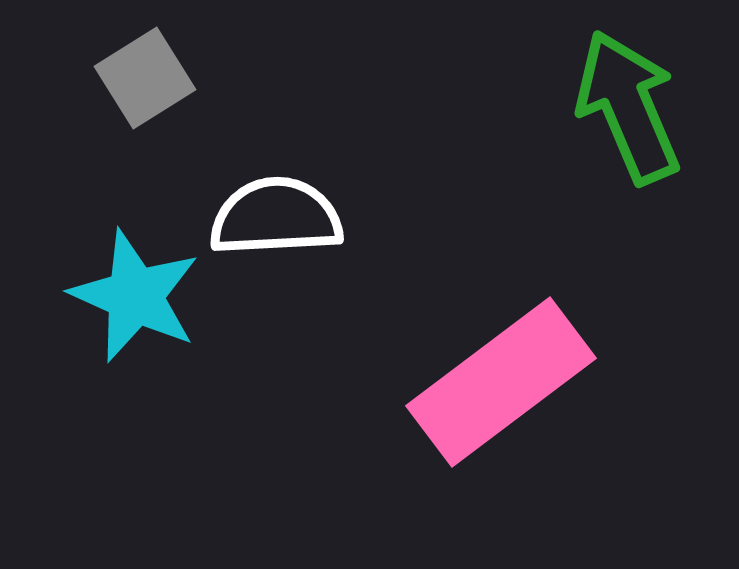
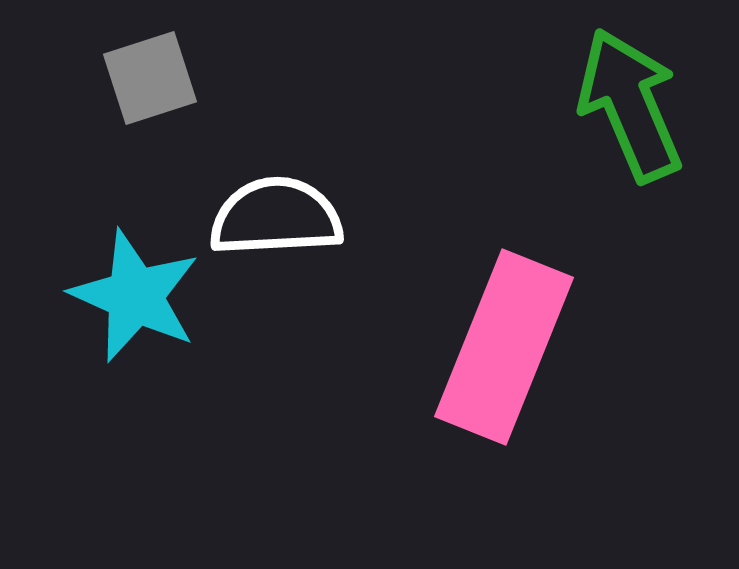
gray square: moved 5 px right; rotated 14 degrees clockwise
green arrow: moved 2 px right, 2 px up
pink rectangle: moved 3 px right, 35 px up; rotated 31 degrees counterclockwise
